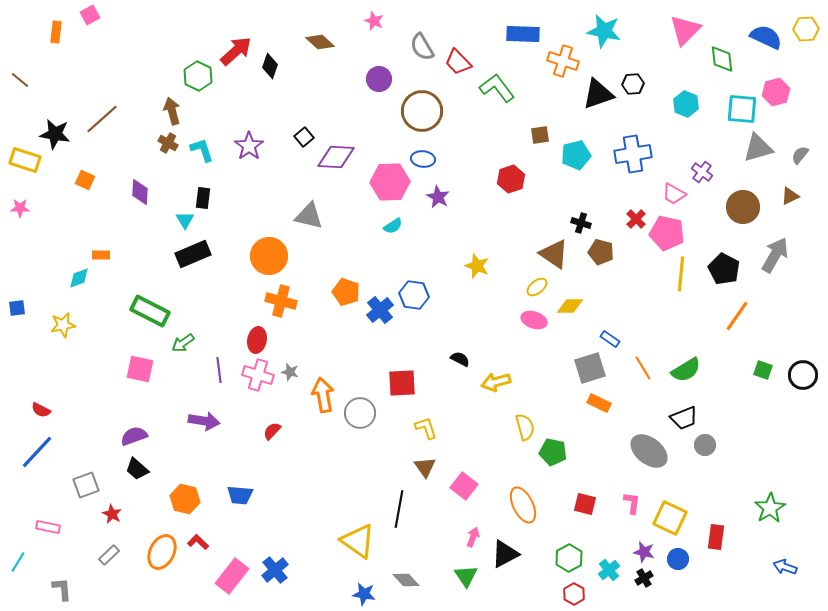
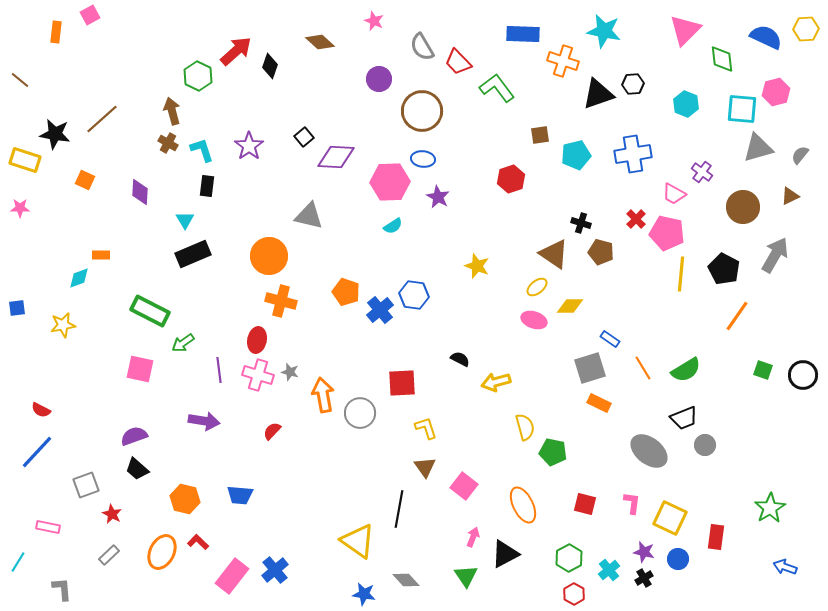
black rectangle at (203, 198): moved 4 px right, 12 px up
